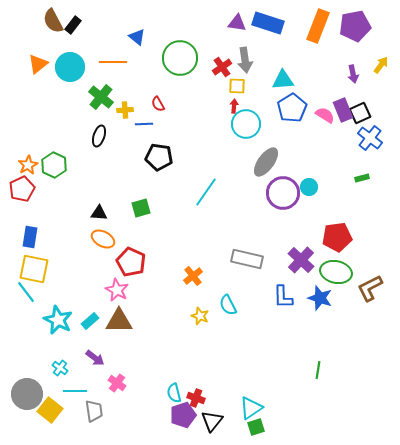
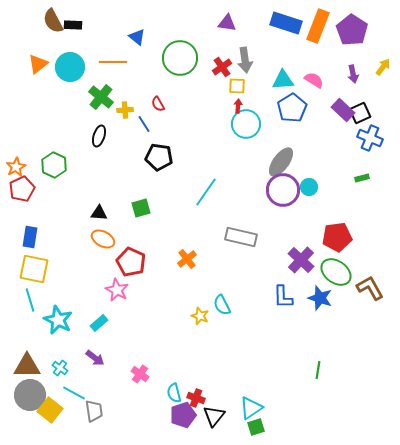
purple triangle at (237, 23): moved 10 px left
blue rectangle at (268, 23): moved 18 px right
black rectangle at (73, 25): rotated 54 degrees clockwise
purple pentagon at (355, 26): moved 3 px left, 4 px down; rotated 28 degrees counterclockwise
yellow arrow at (381, 65): moved 2 px right, 2 px down
red arrow at (234, 106): moved 4 px right
purple rectangle at (343, 110): rotated 25 degrees counterclockwise
pink semicircle at (325, 115): moved 11 px left, 35 px up
blue line at (144, 124): rotated 60 degrees clockwise
blue cross at (370, 138): rotated 15 degrees counterclockwise
gray ellipse at (266, 162): moved 15 px right
orange star at (28, 165): moved 12 px left, 2 px down
purple circle at (283, 193): moved 3 px up
gray rectangle at (247, 259): moved 6 px left, 22 px up
green ellipse at (336, 272): rotated 24 degrees clockwise
orange cross at (193, 276): moved 6 px left, 17 px up
brown L-shape at (370, 288): rotated 88 degrees clockwise
cyan line at (26, 292): moved 4 px right, 8 px down; rotated 20 degrees clockwise
cyan semicircle at (228, 305): moved 6 px left
cyan rectangle at (90, 321): moved 9 px right, 2 px down
brown triangle at (119, 321): moved 92 px left, 45 px down
pink cross at (117, 383): moved 23 px right, 9 px up
cyan line at (75, 391): moved 1 px left, 2 px down; rotated 30 degrees clockwise
gray circle at (27, 394): moved 3 px right, 1 px down
black triangle at (212, 421): moved 2 px right, 5 px up
